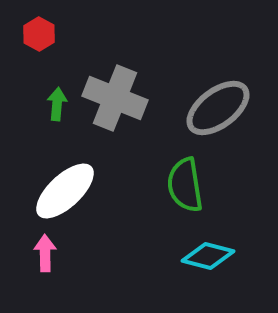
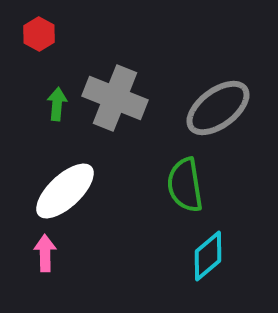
cyan diamond: rotated 54 degrees counterclockwise
